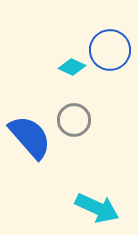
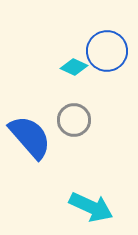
blue circle: moved 3 px left, 1 px down
cyan diamond: moved 2 px right
cyan arrow: moved 6 px left, 1 px up
